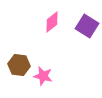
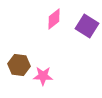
pink diamond: moved 2 px right, 3 px up
pink star: rotated 12 degrees counterclockwise
